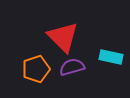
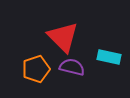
cyan rectangle: moved 2 px left
purple semicircle: rotated 30 degrees clockwise
